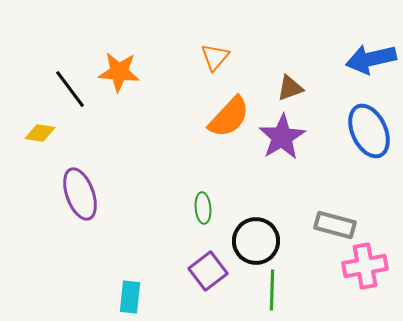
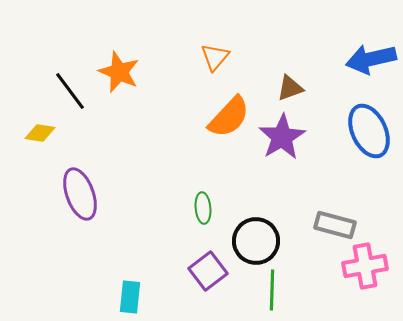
orange star: rotated 18 degrees clockwise
black line: moved 2 px down
